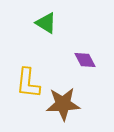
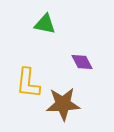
green triangle: moved 1 px left, 1 px down; rotated 20 degrees counterclockwise
purple diamond: moved 3 px left, 2 px down
